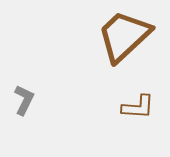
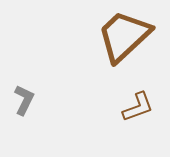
brown L-shape: rotated 24 degrees counterclockwise
